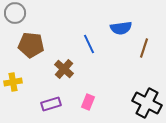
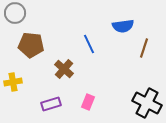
blue semicircle: moved 2 px right, 2 px up
